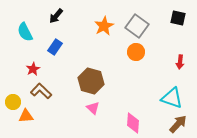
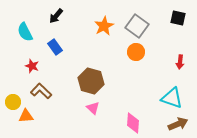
blue rectangle: rotated 70 degrees counterclockwise
red star: moved 1 px left, 3 px up; rotated 24 degrees counterclockwise
brown arrow: rotated 24 degrees clockwise
